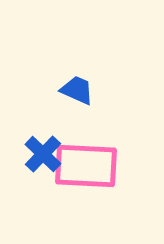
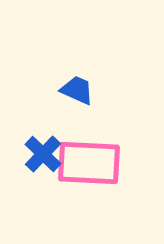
pink rectangle: moved 3 px right, 3 px up
